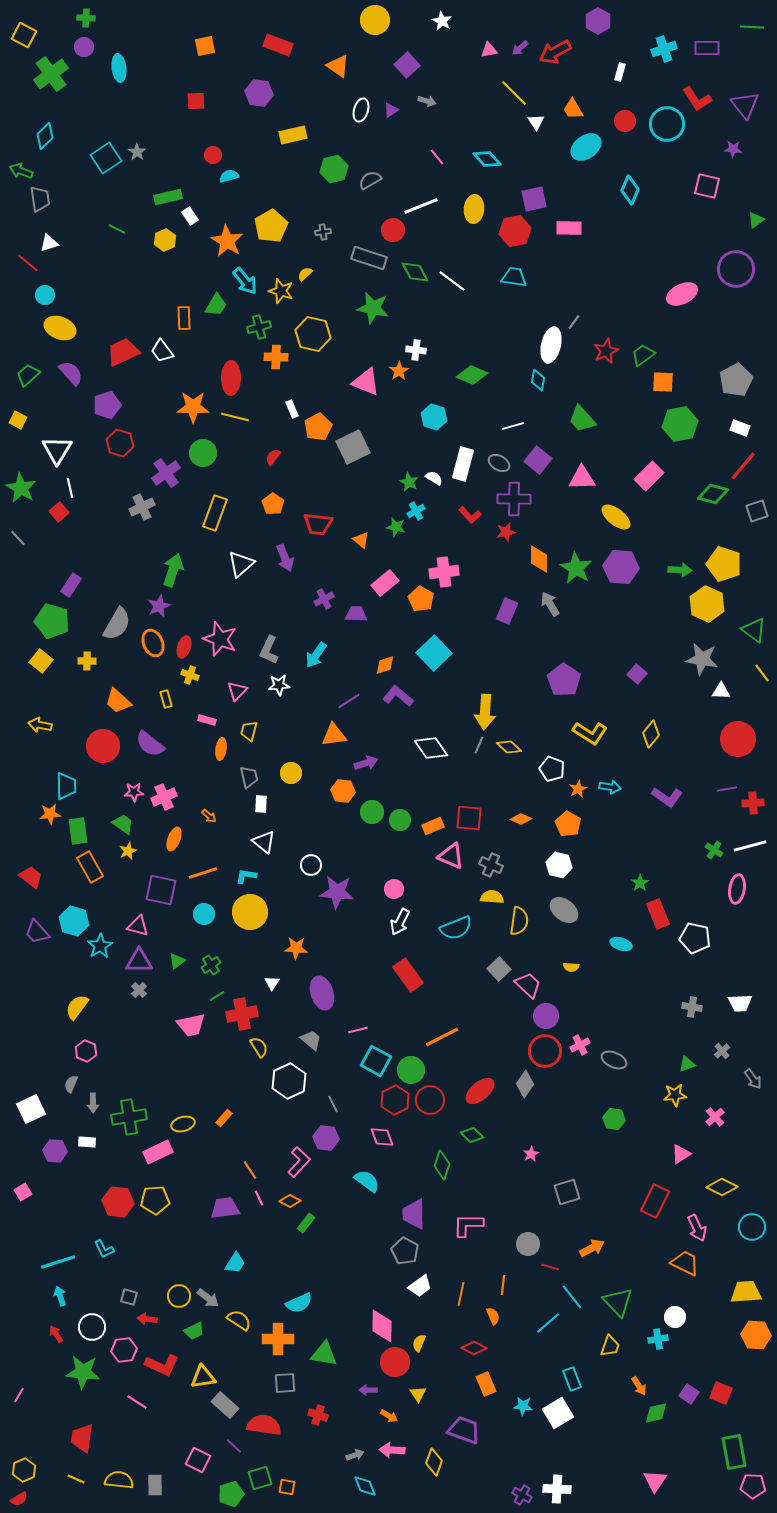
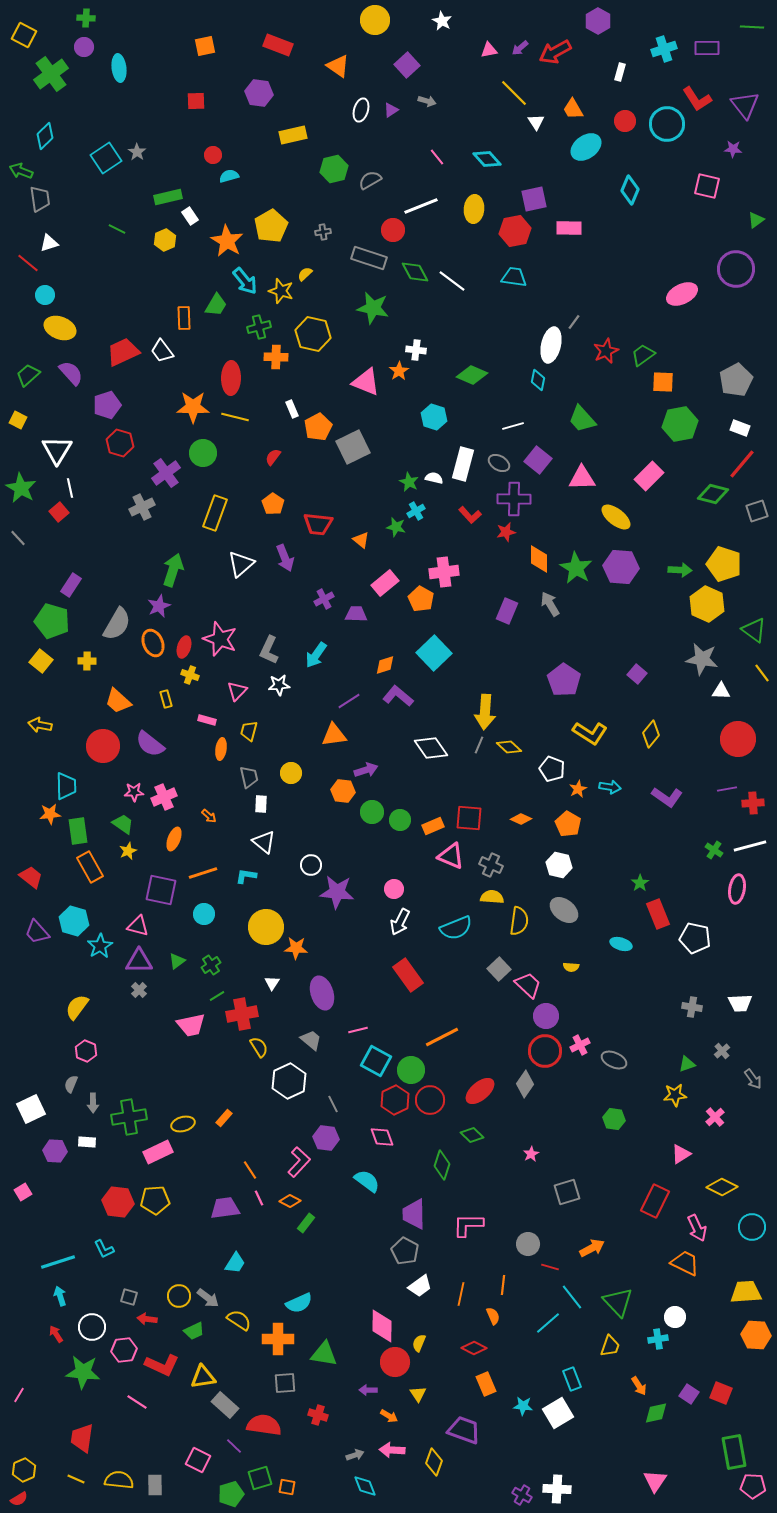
red line at (743, 466): moved 1 px left, 2 px up
white semicircle at (434, 478): rotated 18 degrees counterclockwise
purple arrow at (366, 763): moved 7 px down
yellow circle at (250, 912): moved 16 px right, 15 px down
